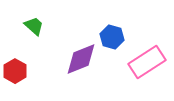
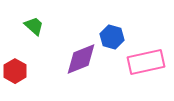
pink rectangle: moved 1 px left; rotated 21 degrees clockwise
